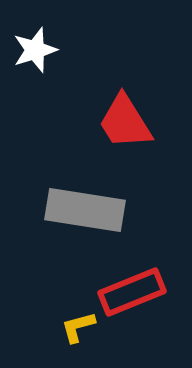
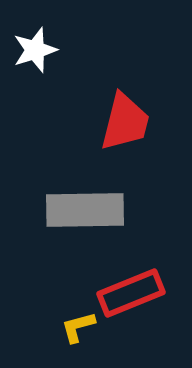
red trapezoid: rotated 134 degrees counterclockwise
gray rectangle: rotated 10 degrees counterclockwise
red rectangle: moved 1 px left, 1 px down
